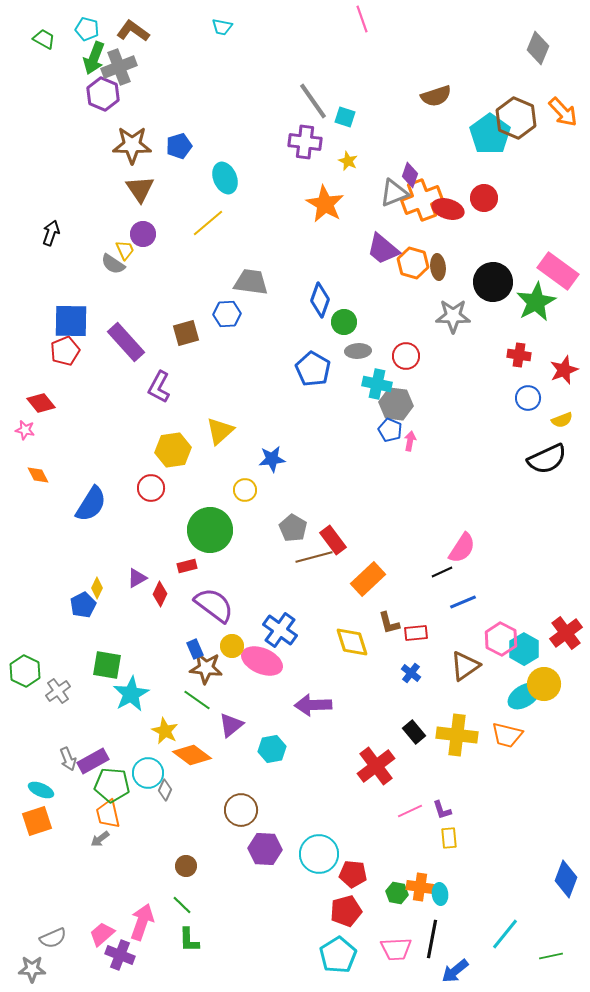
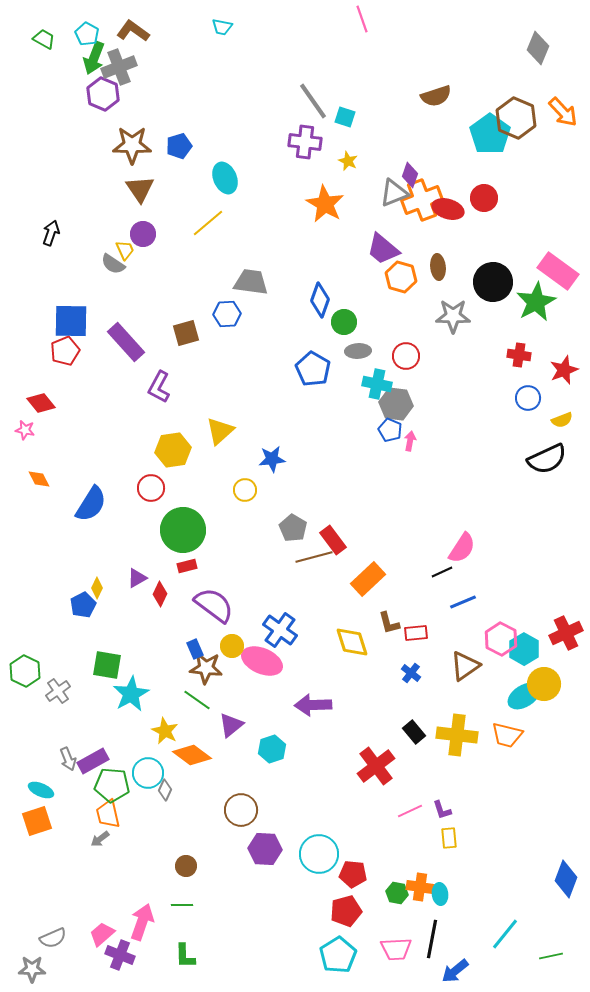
cyan pentagon at (87, 29): moved 5 px down; rotated 15 degrees clockwise
orange hexagon at (413, 263): moved 12 px left, 14 px down
orange diamond at (38, 475): moved 1 px right, 4 px down
green circle at (210, 530): moved 27 px left
red cross at (566, 633): rotated 12 degrees clockwise
cyan hexagon at (272, 749): rotated 8 degrees counterclockwise
green line at (182, 905): rotated 45 degrees counterclockwise
green L-shape at (189, 940): moved 4 px left, 16 px down
